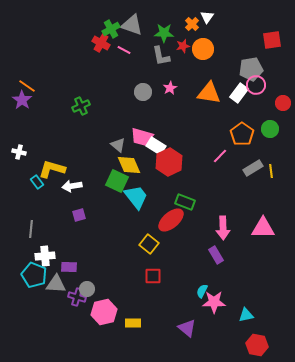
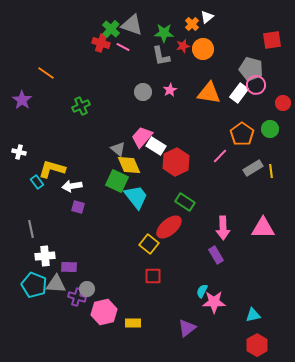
white triangle at (207, 17): rotated 16 degrees clockwise
green cross at (111, 29): rotated 18 degrees counterclockwise
red cross at (101, 43): rotated 12 degrees counterclockwise
pink line at (124, 50): moved 1 px left, 3 px up
gray pentagon at (251, 69): rotated 25 degrees clockwise
orange line at (27, 86): moved 19 px right, 13 px up
pink star at (170, 88): moved 2 px down
pink trapezoid at (142, 137): rotated 115 degrees clockwise
gray triangle at (118, 145): moved 4 px down
red hexagon at (169, 162): moved 7 px right
green rectangle at (185, 202): rotated 12 degrees clockwise
purple square at (79, 215): moved 1 px left, 8 px up; rotated 32 degrees clockwise
red ellipse at (171, 220): moved 2 px left, 7 px down
gray line at (31, 229): rotated 18 degrees counterclockwise
cyan pentagon at (34, 275): moved 10 px down
cyan triangle at (246, 315): moved 7 px right
purple triangle at (187, 328): rotated 42 degrees clockwise
red hexagon at (257, 345): rotated 20 degrees clockwise
